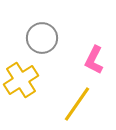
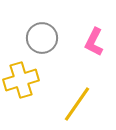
pink L-shape: moved 18 px up
yellow cross: rotated 16 degrees clockwise
